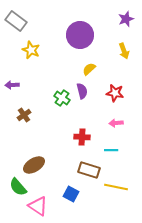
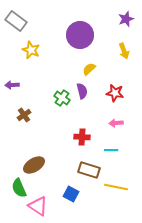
green semicircle: moved 1 px right, 1 px down; rotated 18 degrees clockwise
